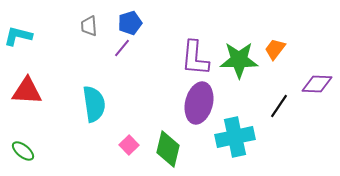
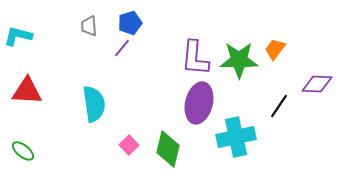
cyan cross: moved 1 px right
